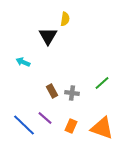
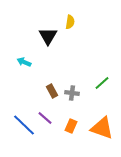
yellow semicircle: moved 5 px right, 3 px down
cyan arrow: moved 1 px right
